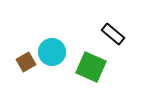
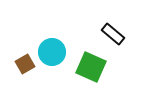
brown square: moved 1 px left, 2 px down
